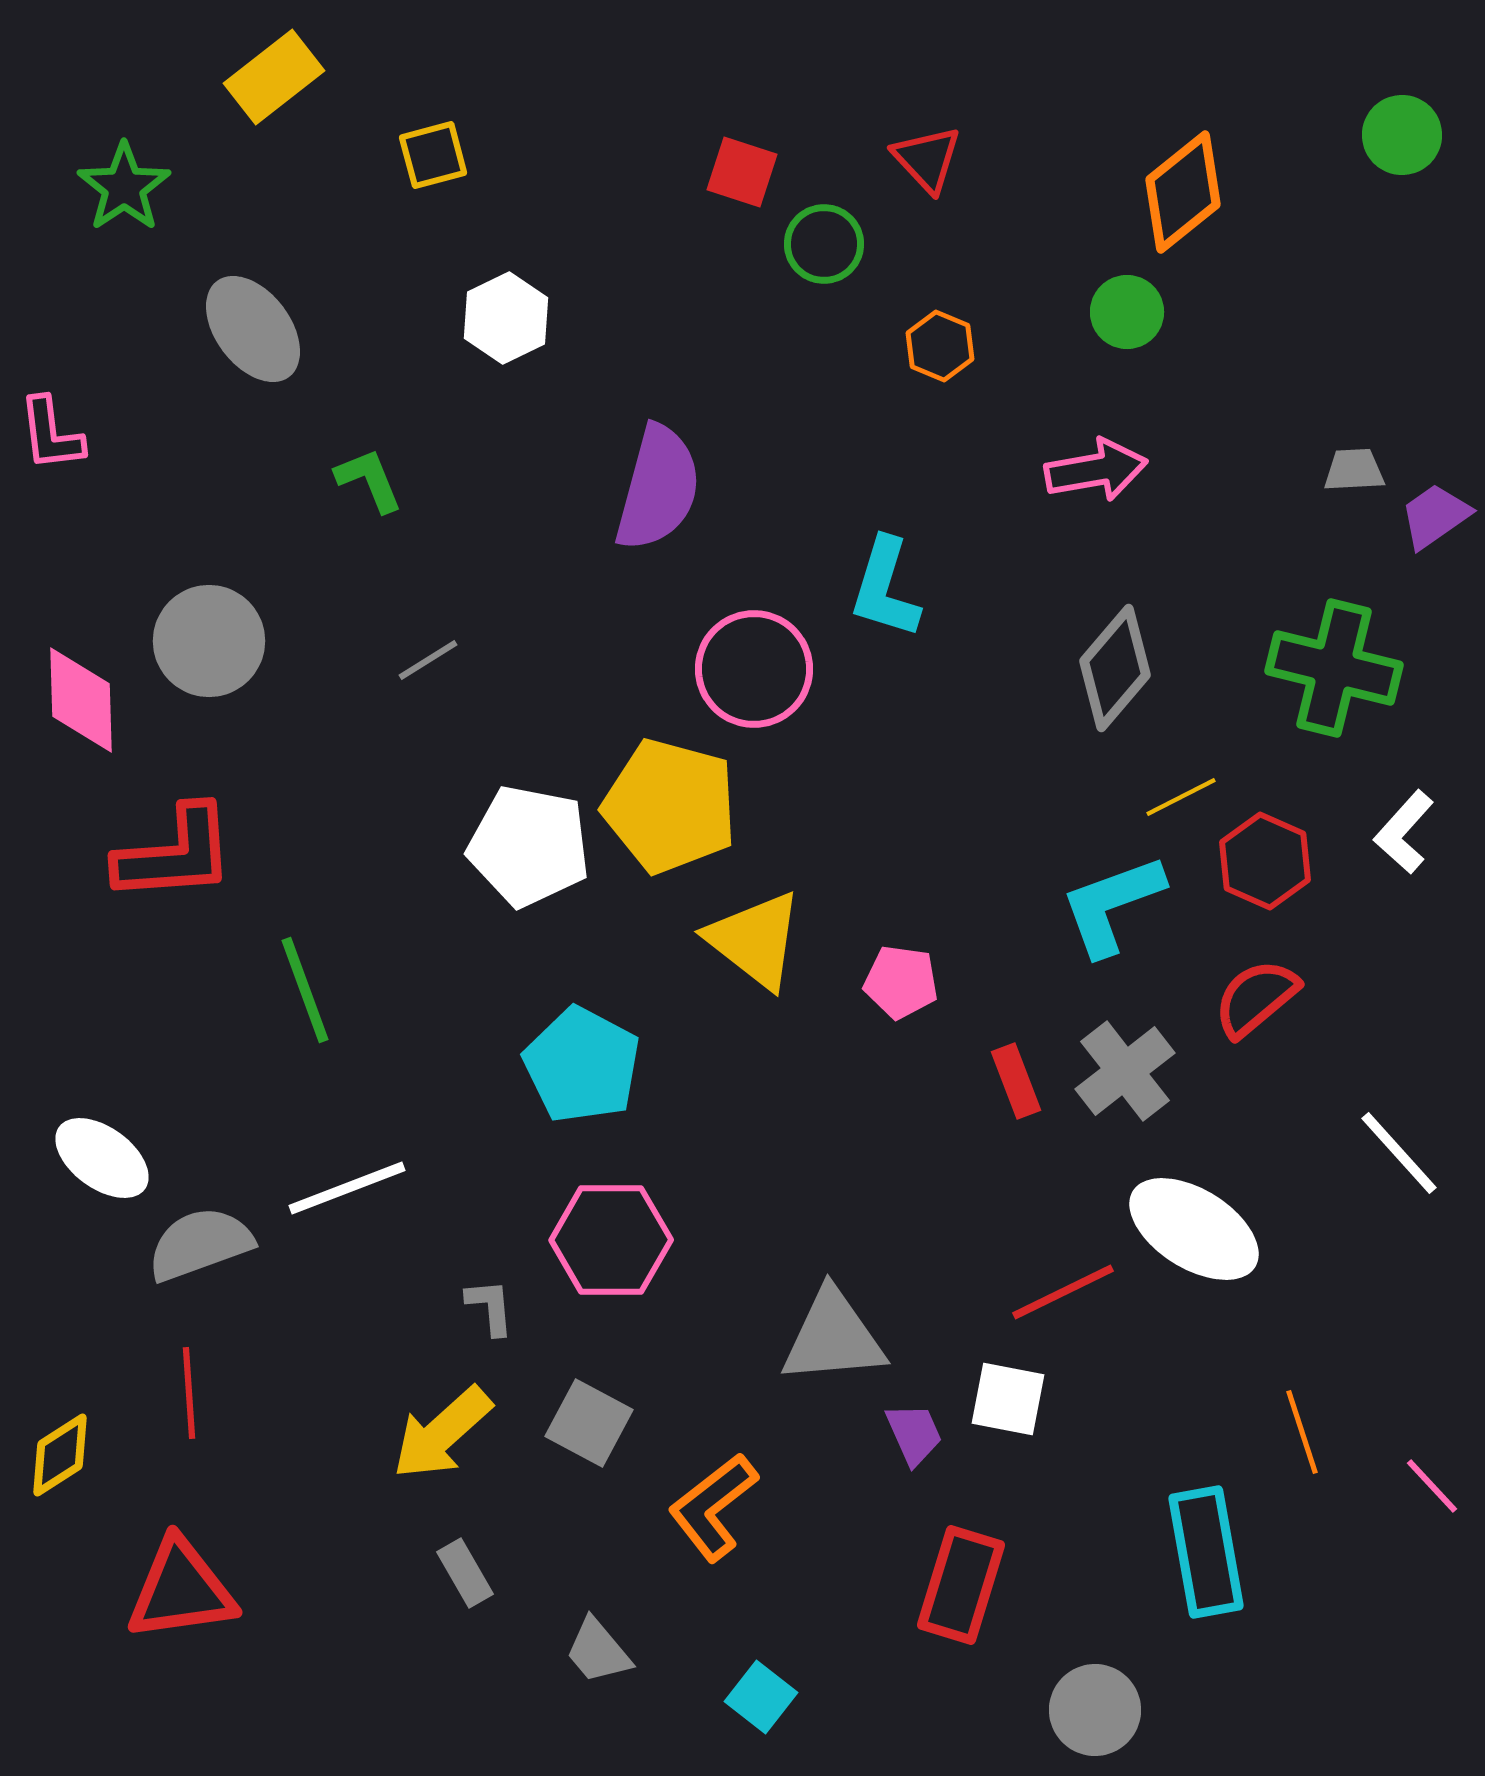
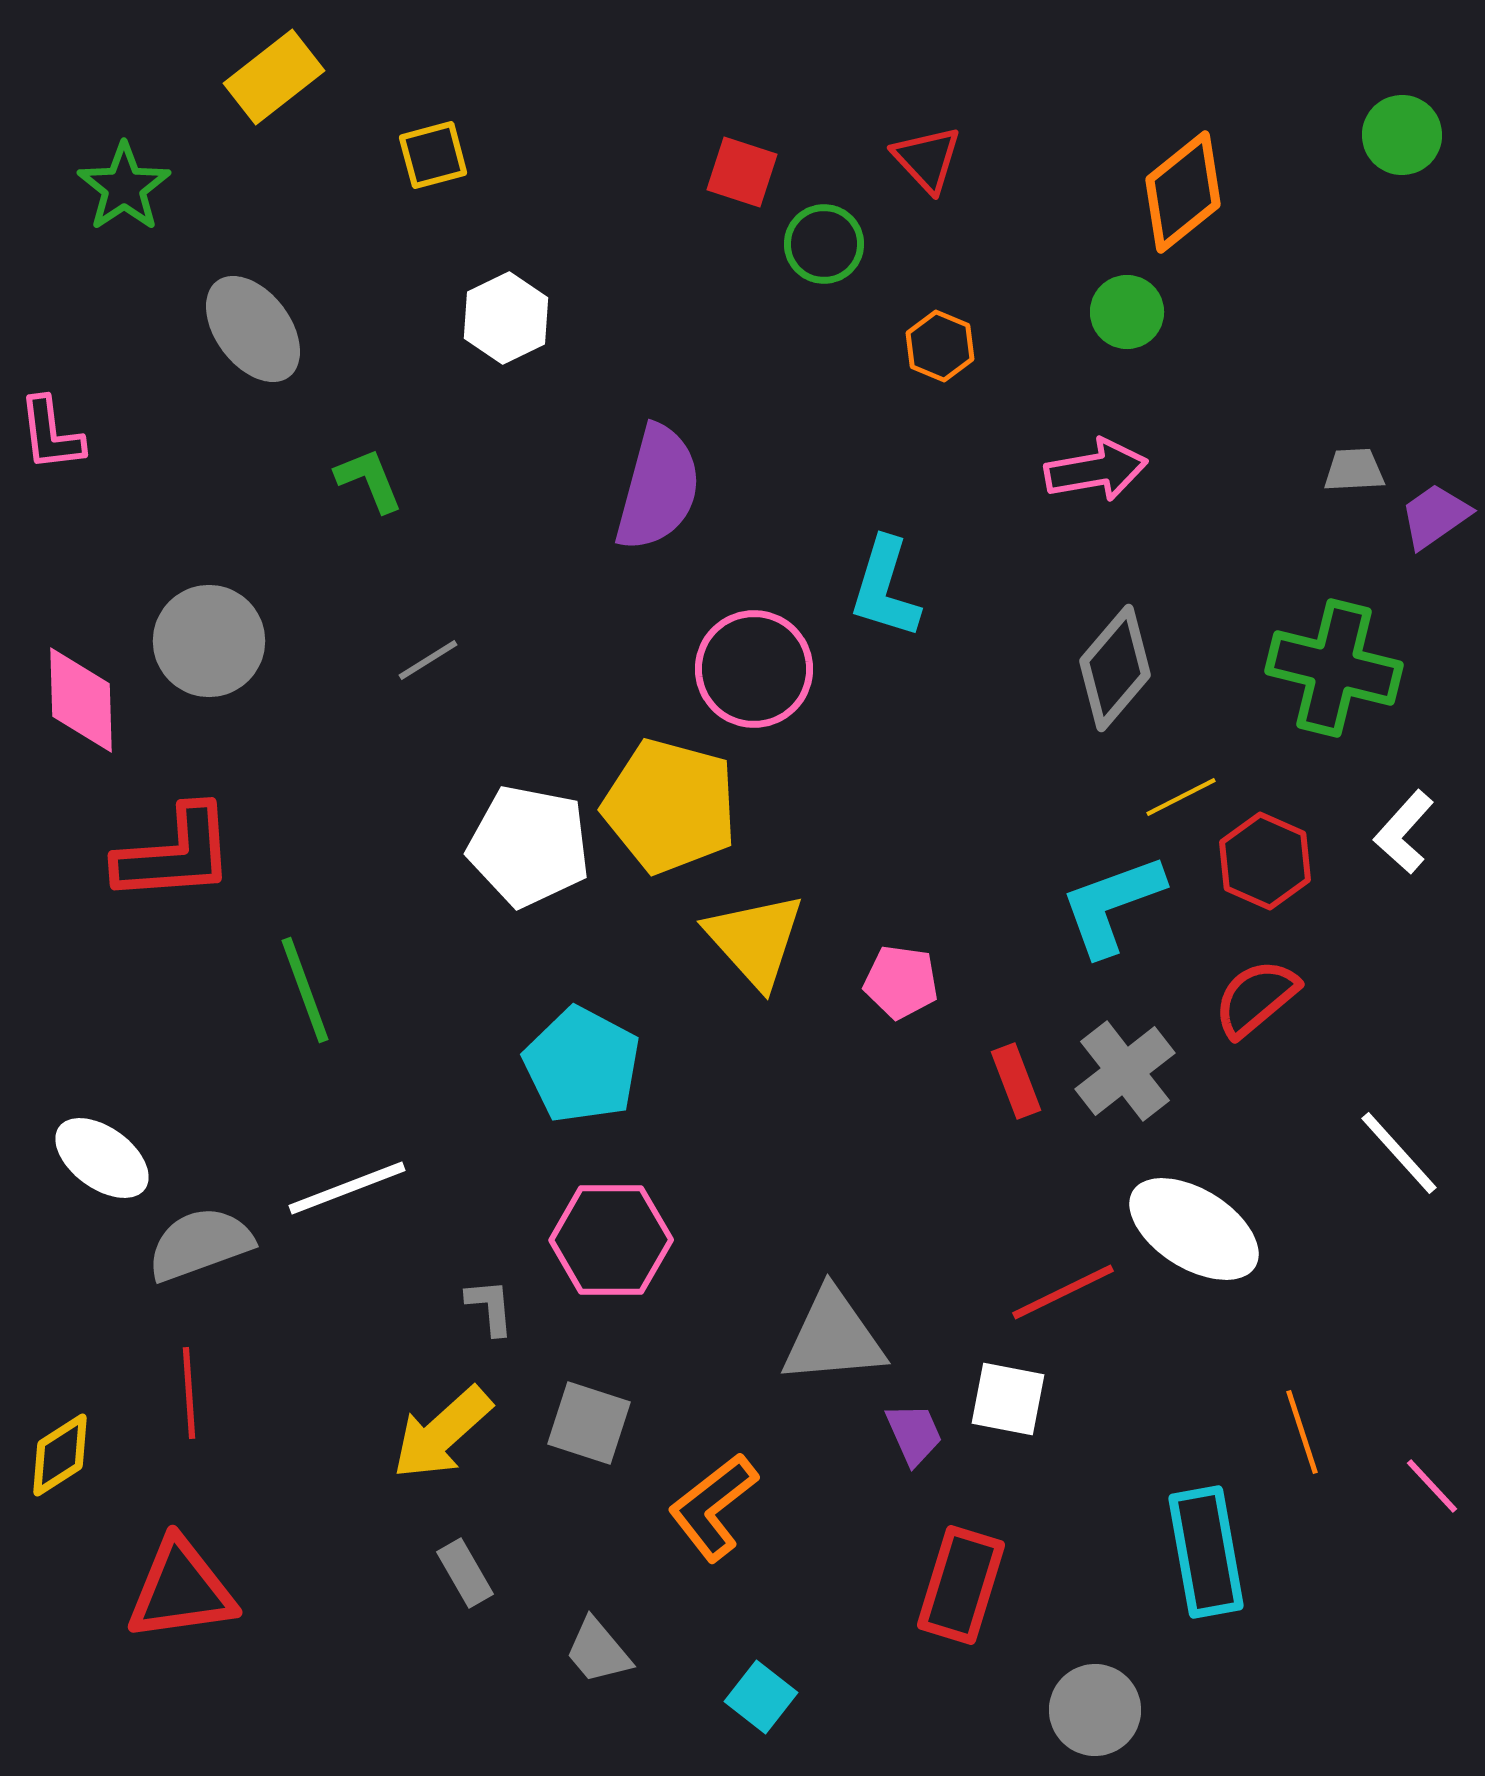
yellow triangle at (755, 940): rotated 10 degrees clockwise
gray square at (589, 1423): rotated 10 degrees counterclockwise
